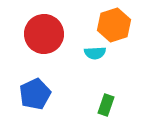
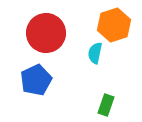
red circle: moved 2 px right, 1 px up
cyan semicircle: rotated 105 degrees clockwise
blue pentagon: moved 1 px right, 14 px up
